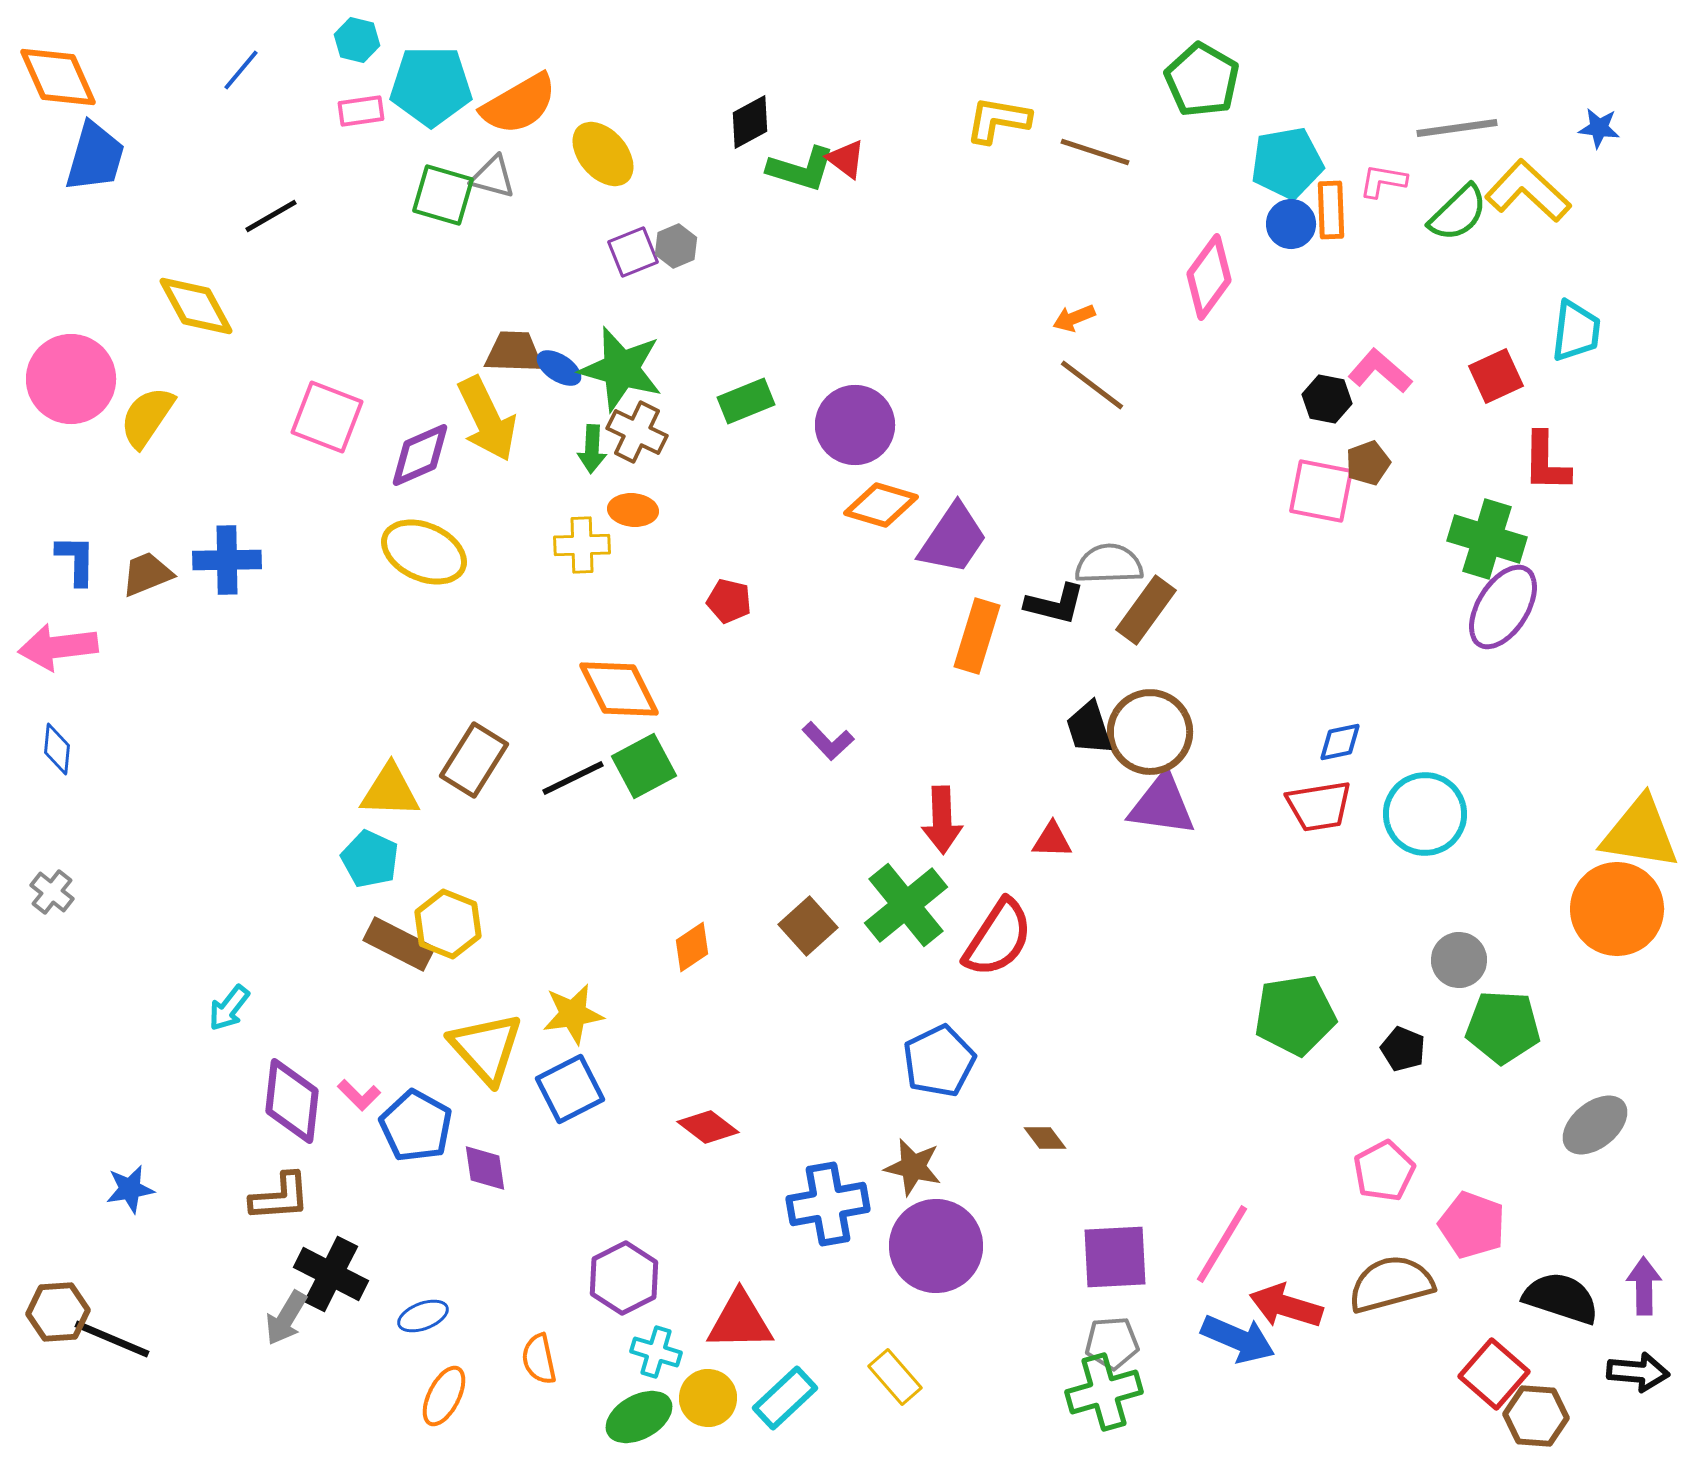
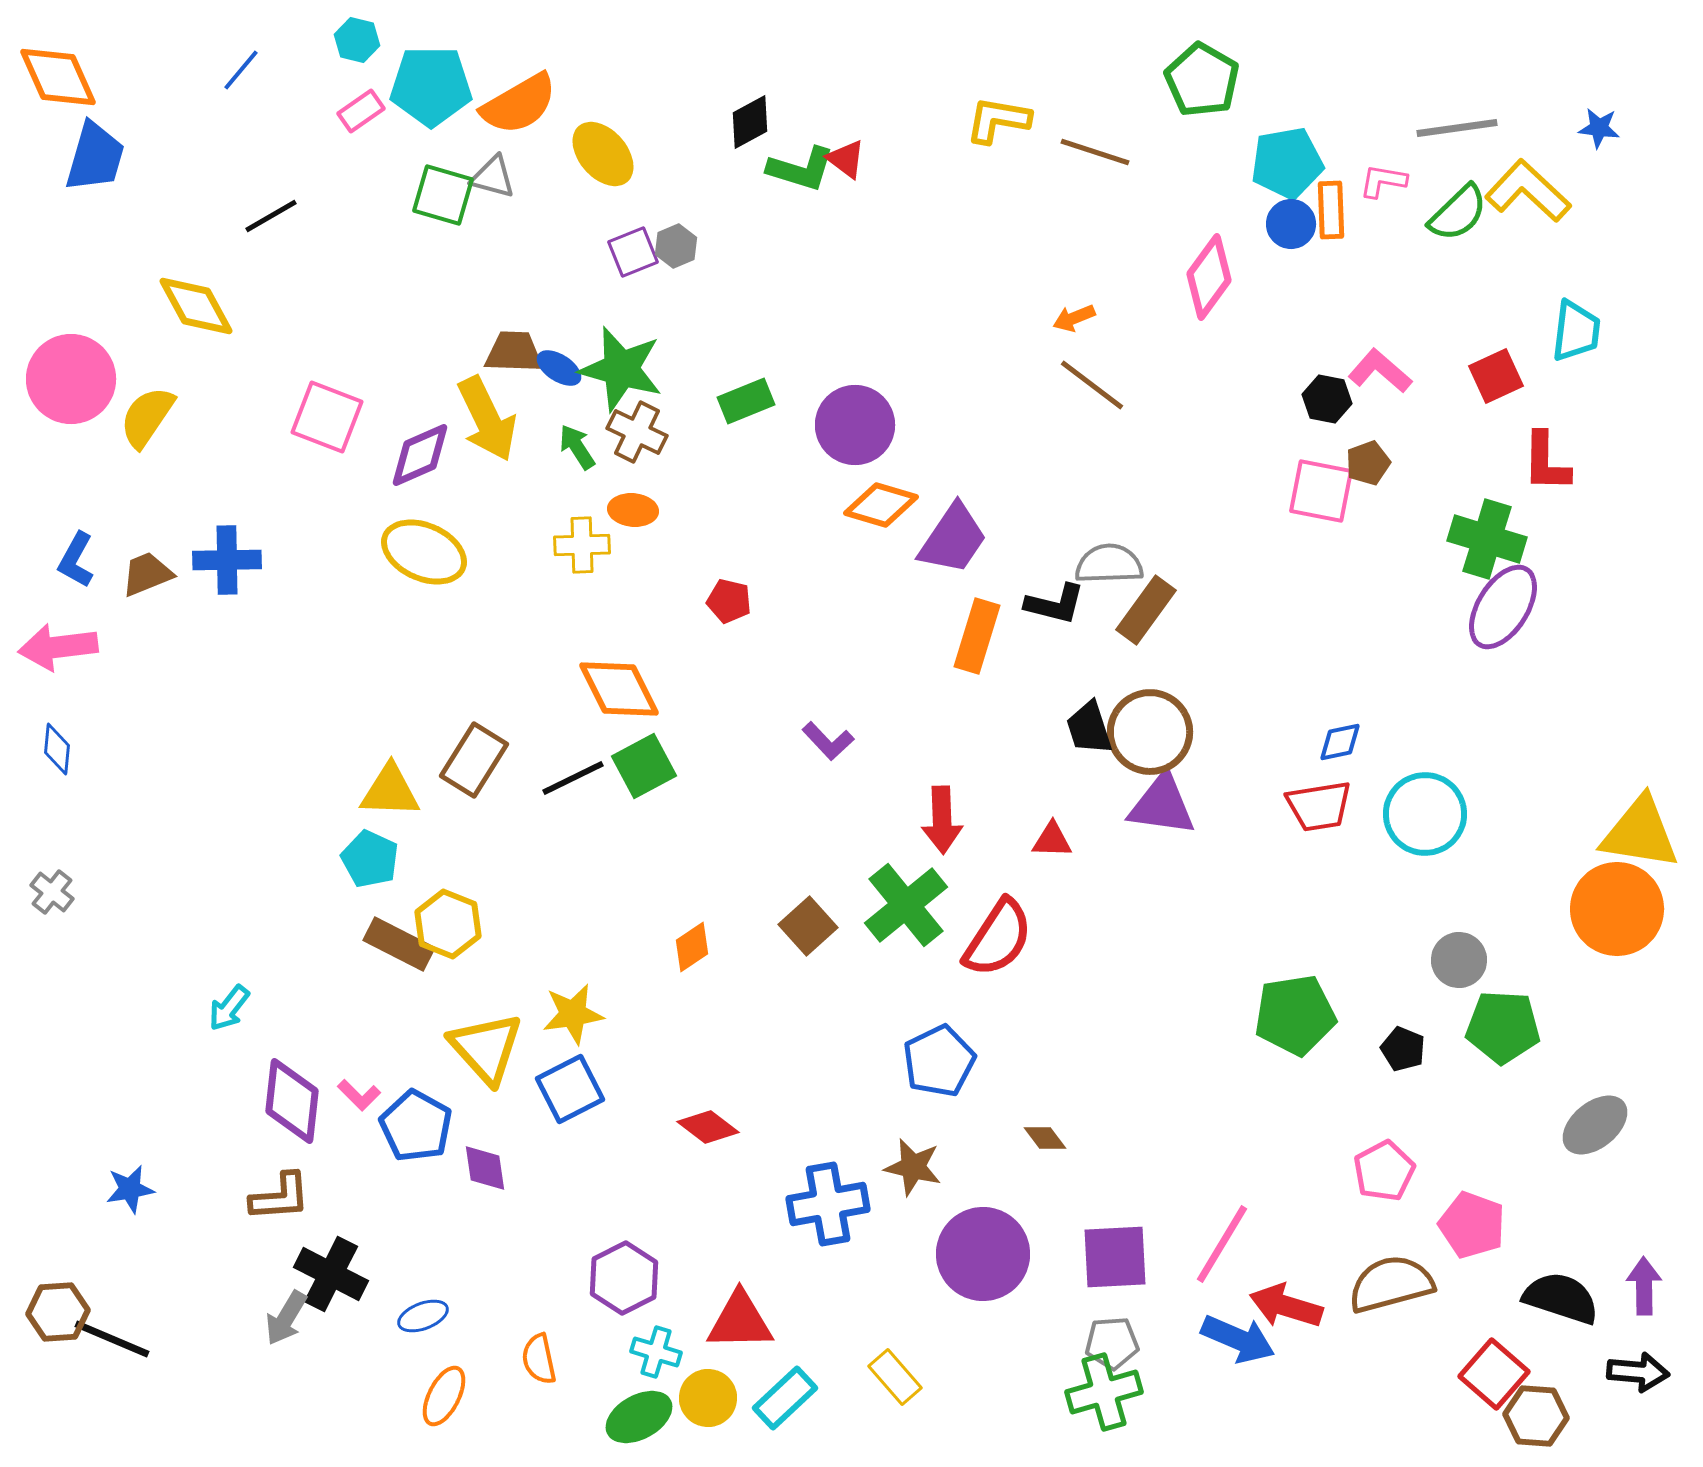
pink rectangle at (361, 111): rotated 27 degrees counterclockwise
green arrow at (592, 449): moved 15 px left, 2 px up; rotated 144 degrees clockwise
blue L-shape at (76, 560): rotated 152 degrees counterclockwise
purple circle at (936, 1246): moved 47 px right, 8 px down
